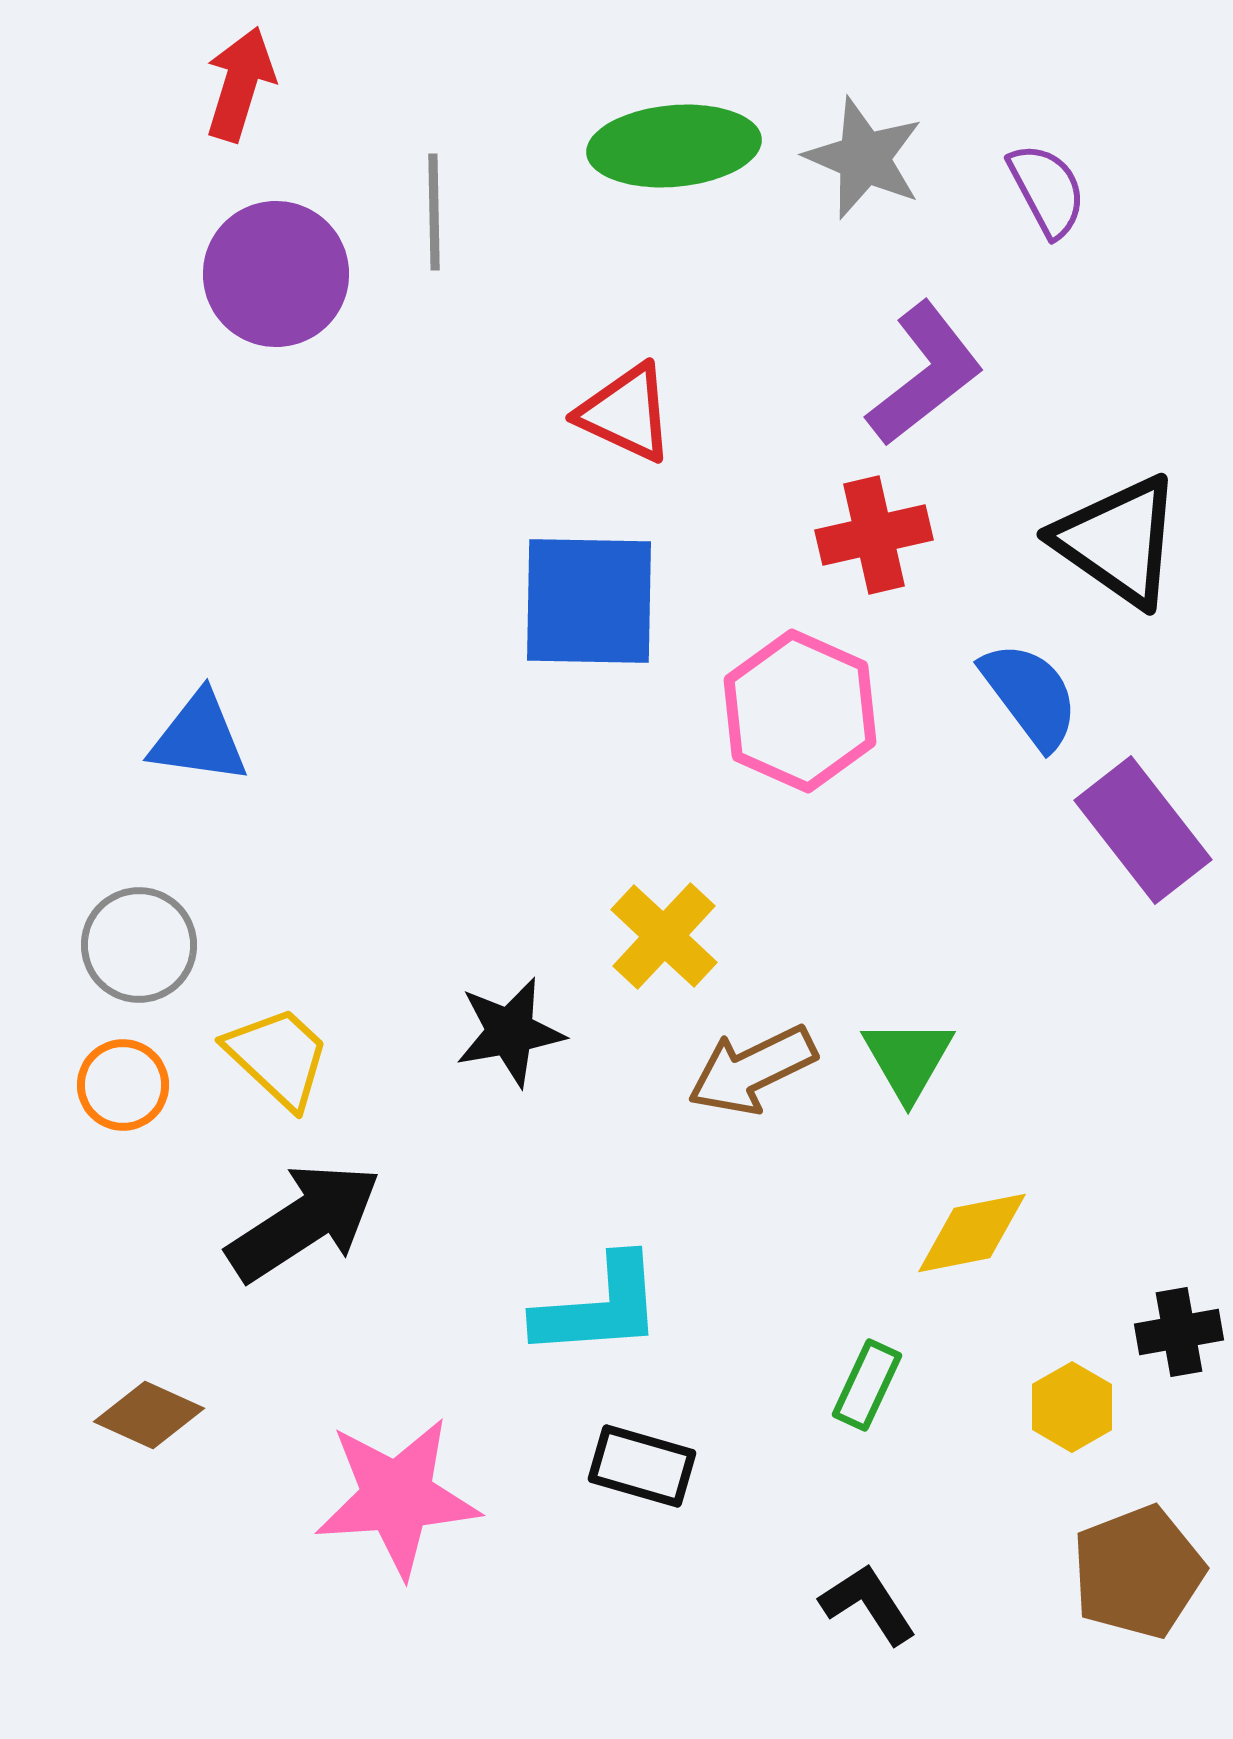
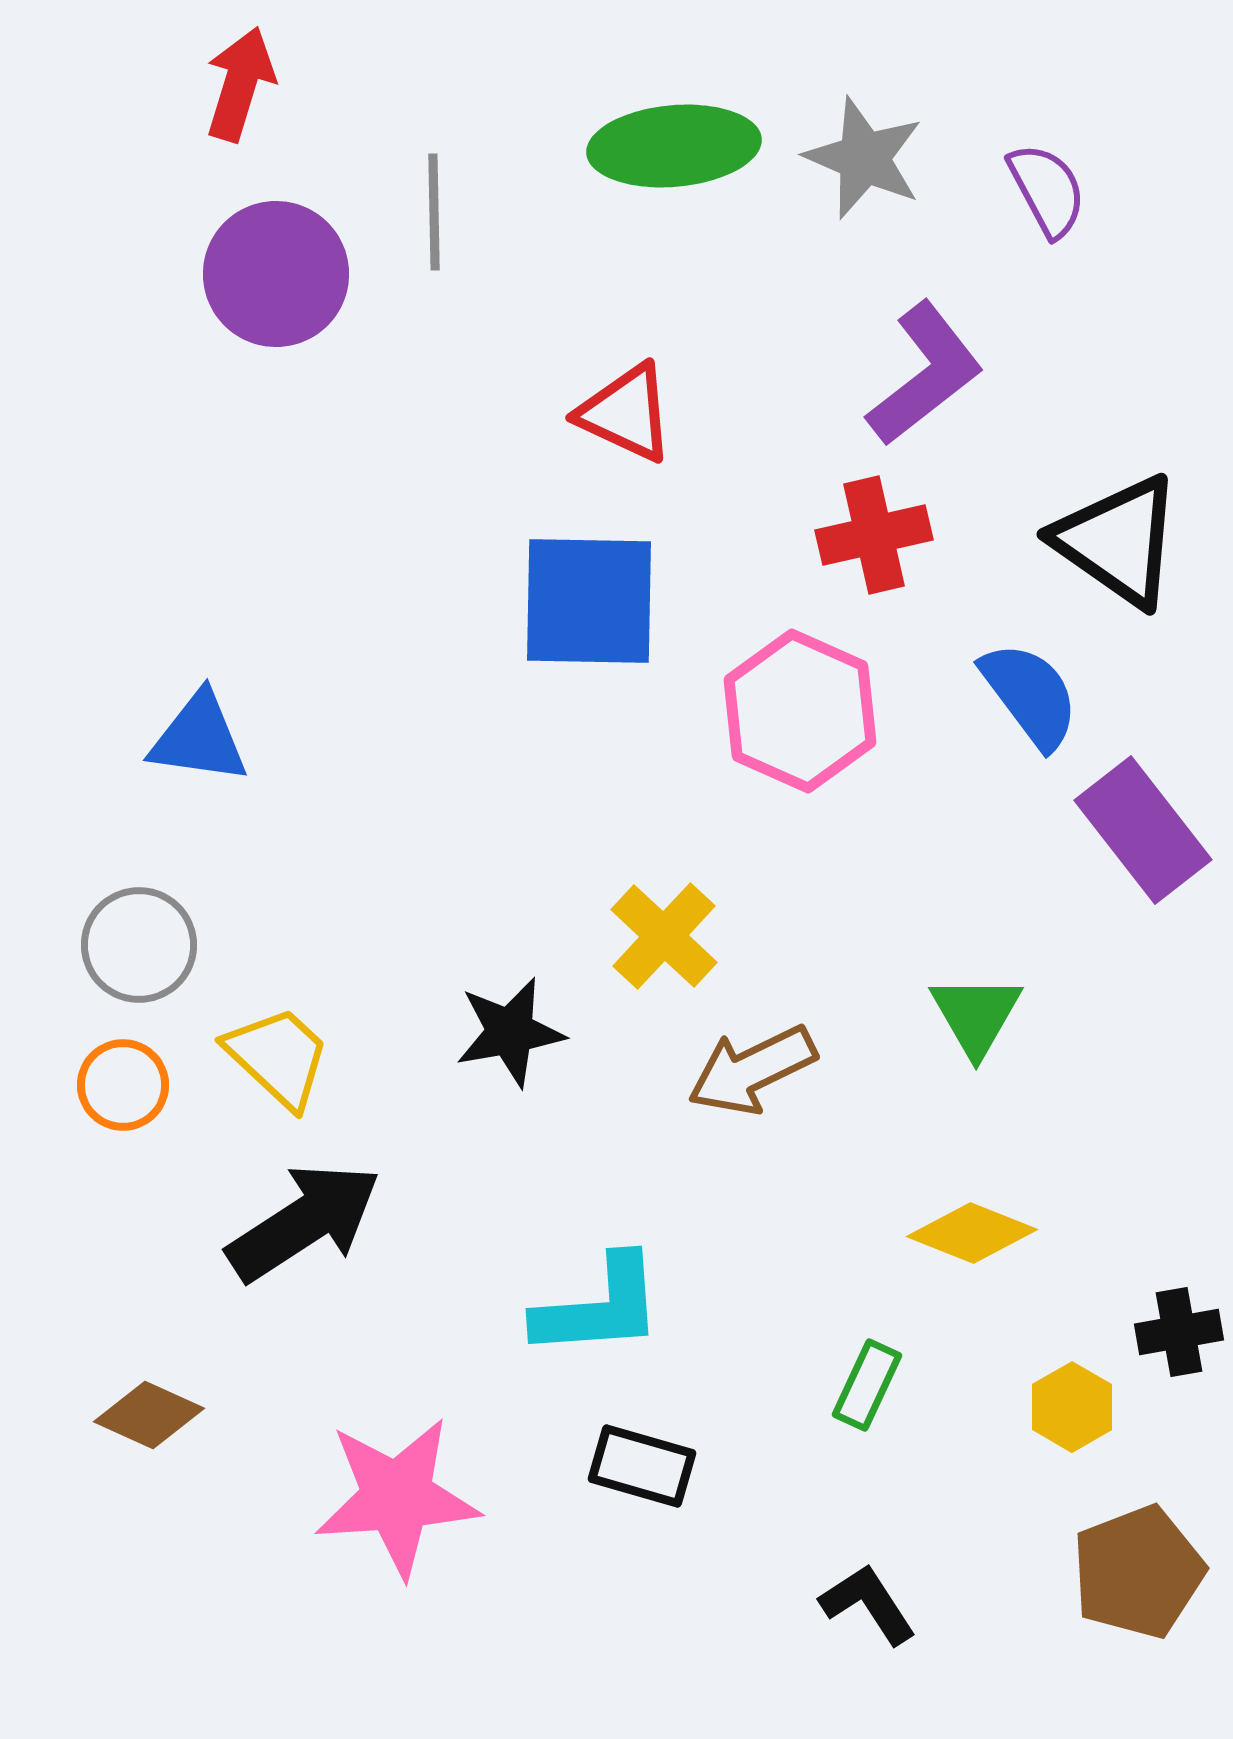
green triangle: moved 68 px right, 44 px up
yellow diamond: rotated 33 degrees clockwise
